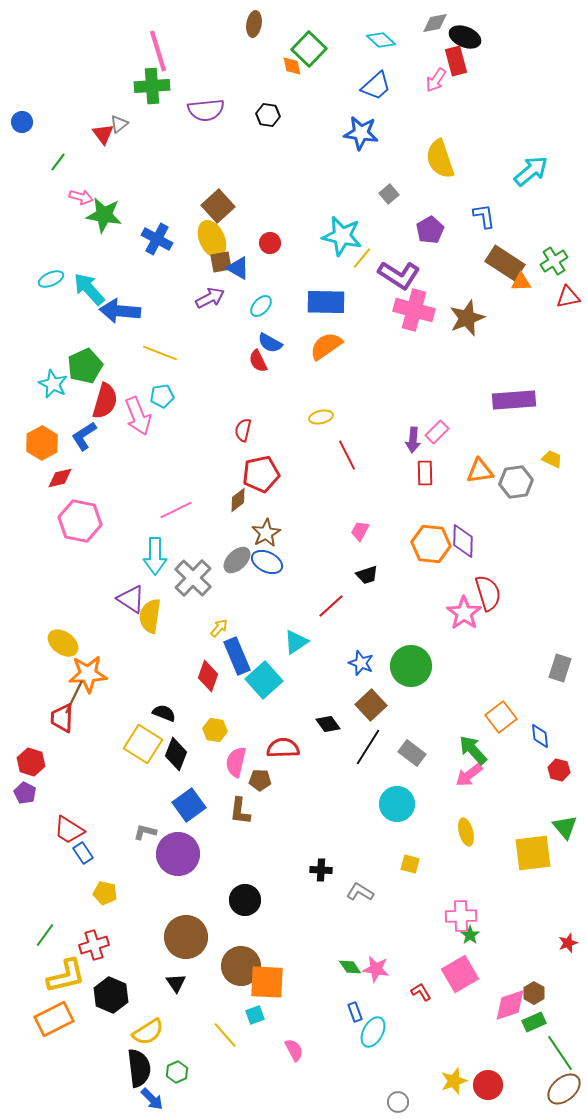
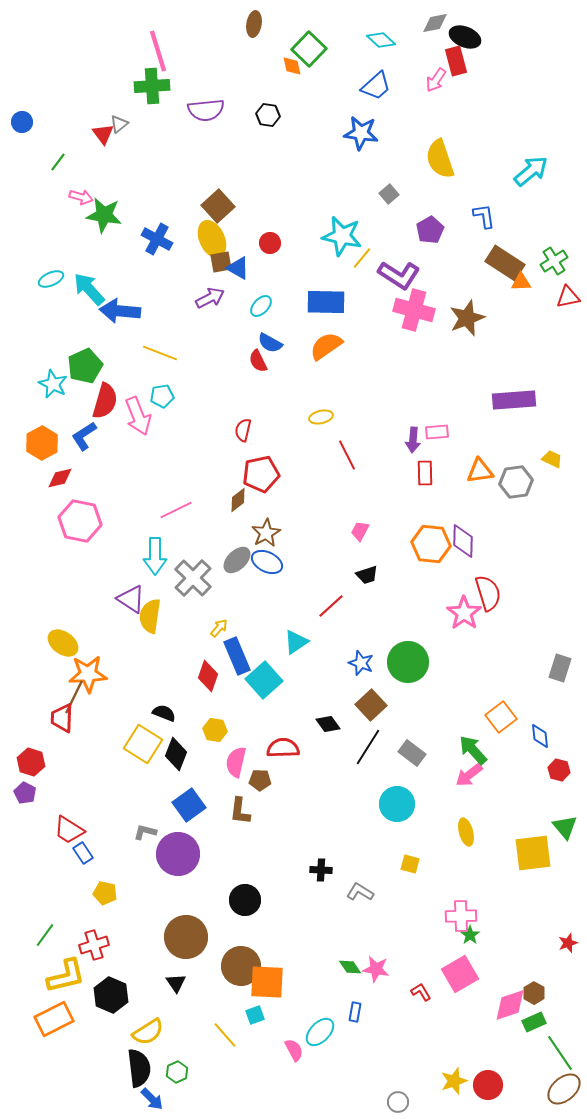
pink rectangle at (437, 432): rotated 40 degrees clockwise
green circle at (411, 666): moved 3 px left, 4 px up
blue rectangle at (355, 1012): rotated 30 degrees clockwise
cyan ellipse at (373, 1032): moved 53 px left; rotated 16 degrees clockwise
